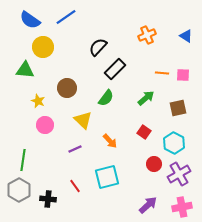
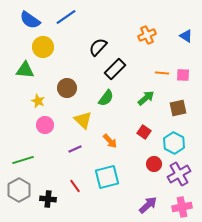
green line: rotated 65 degrees clockwise
